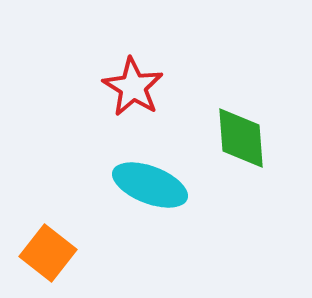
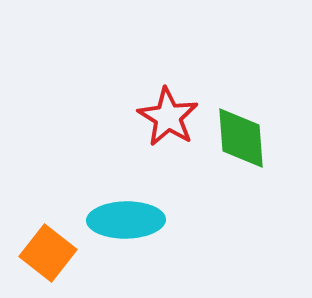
red star: moved 35 px right, 30 px down
cyan ellipse: moved 24 px left, 35 px down; rotated 22 degrees counterclockwise
